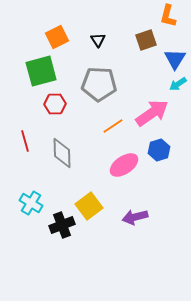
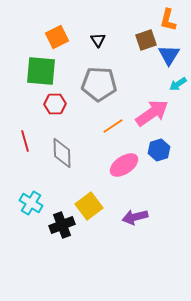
orange L-shape: moved 4 px down
blue triangle: moved 6 px left, 4 px up
green square: rotated 20 degrees clockwise
